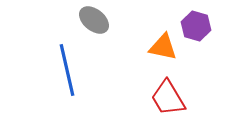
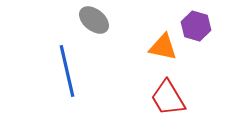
blue line: moved 1 px down
